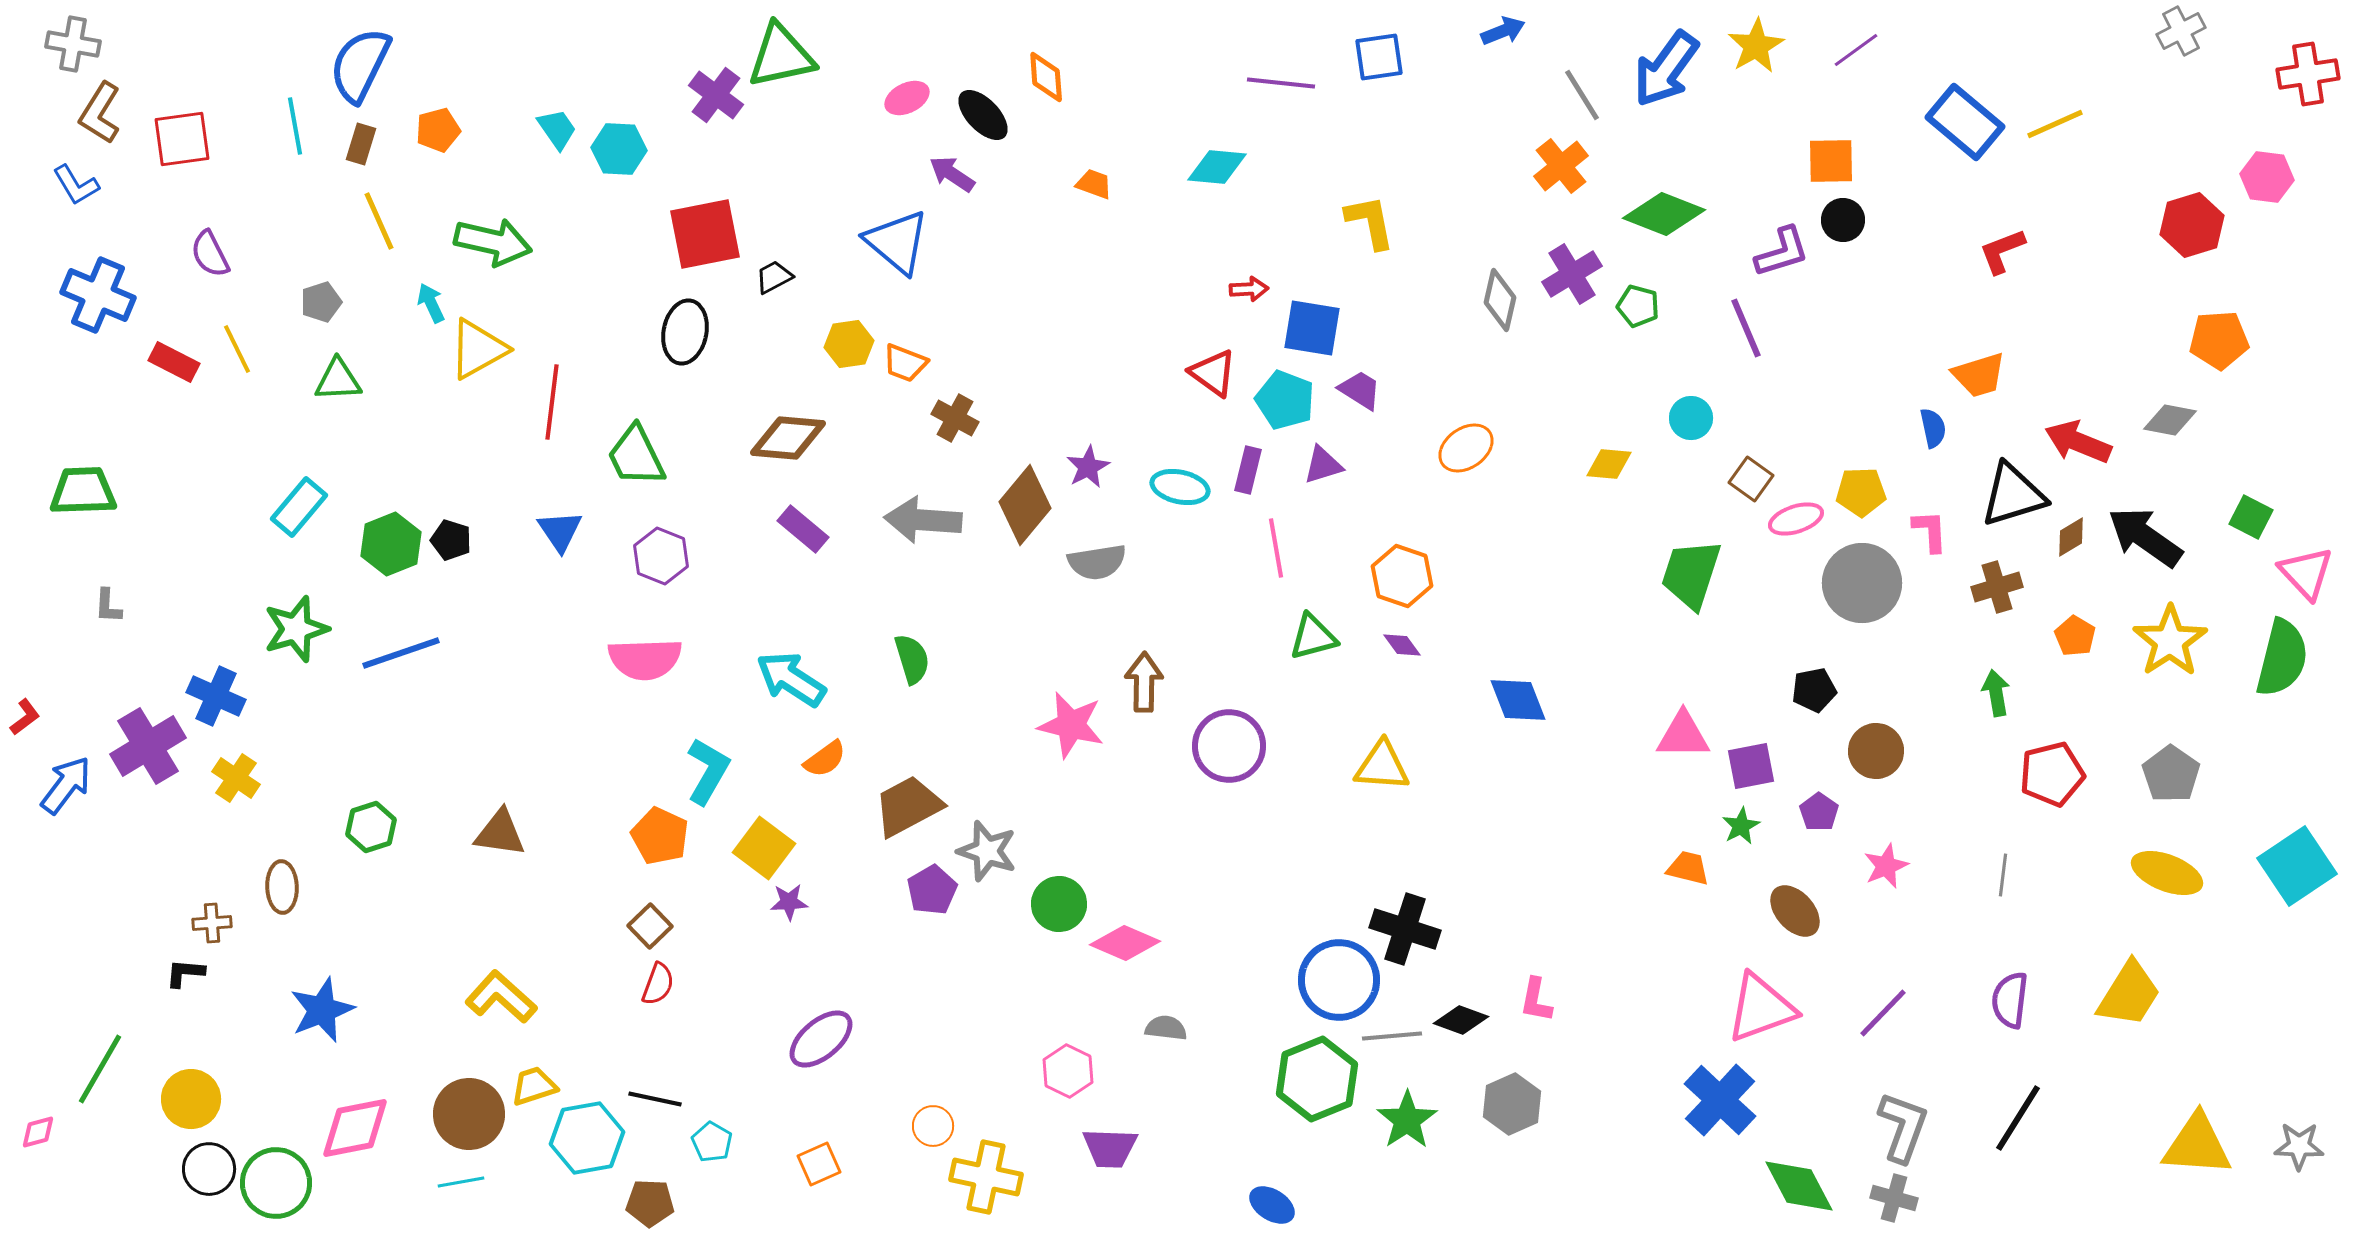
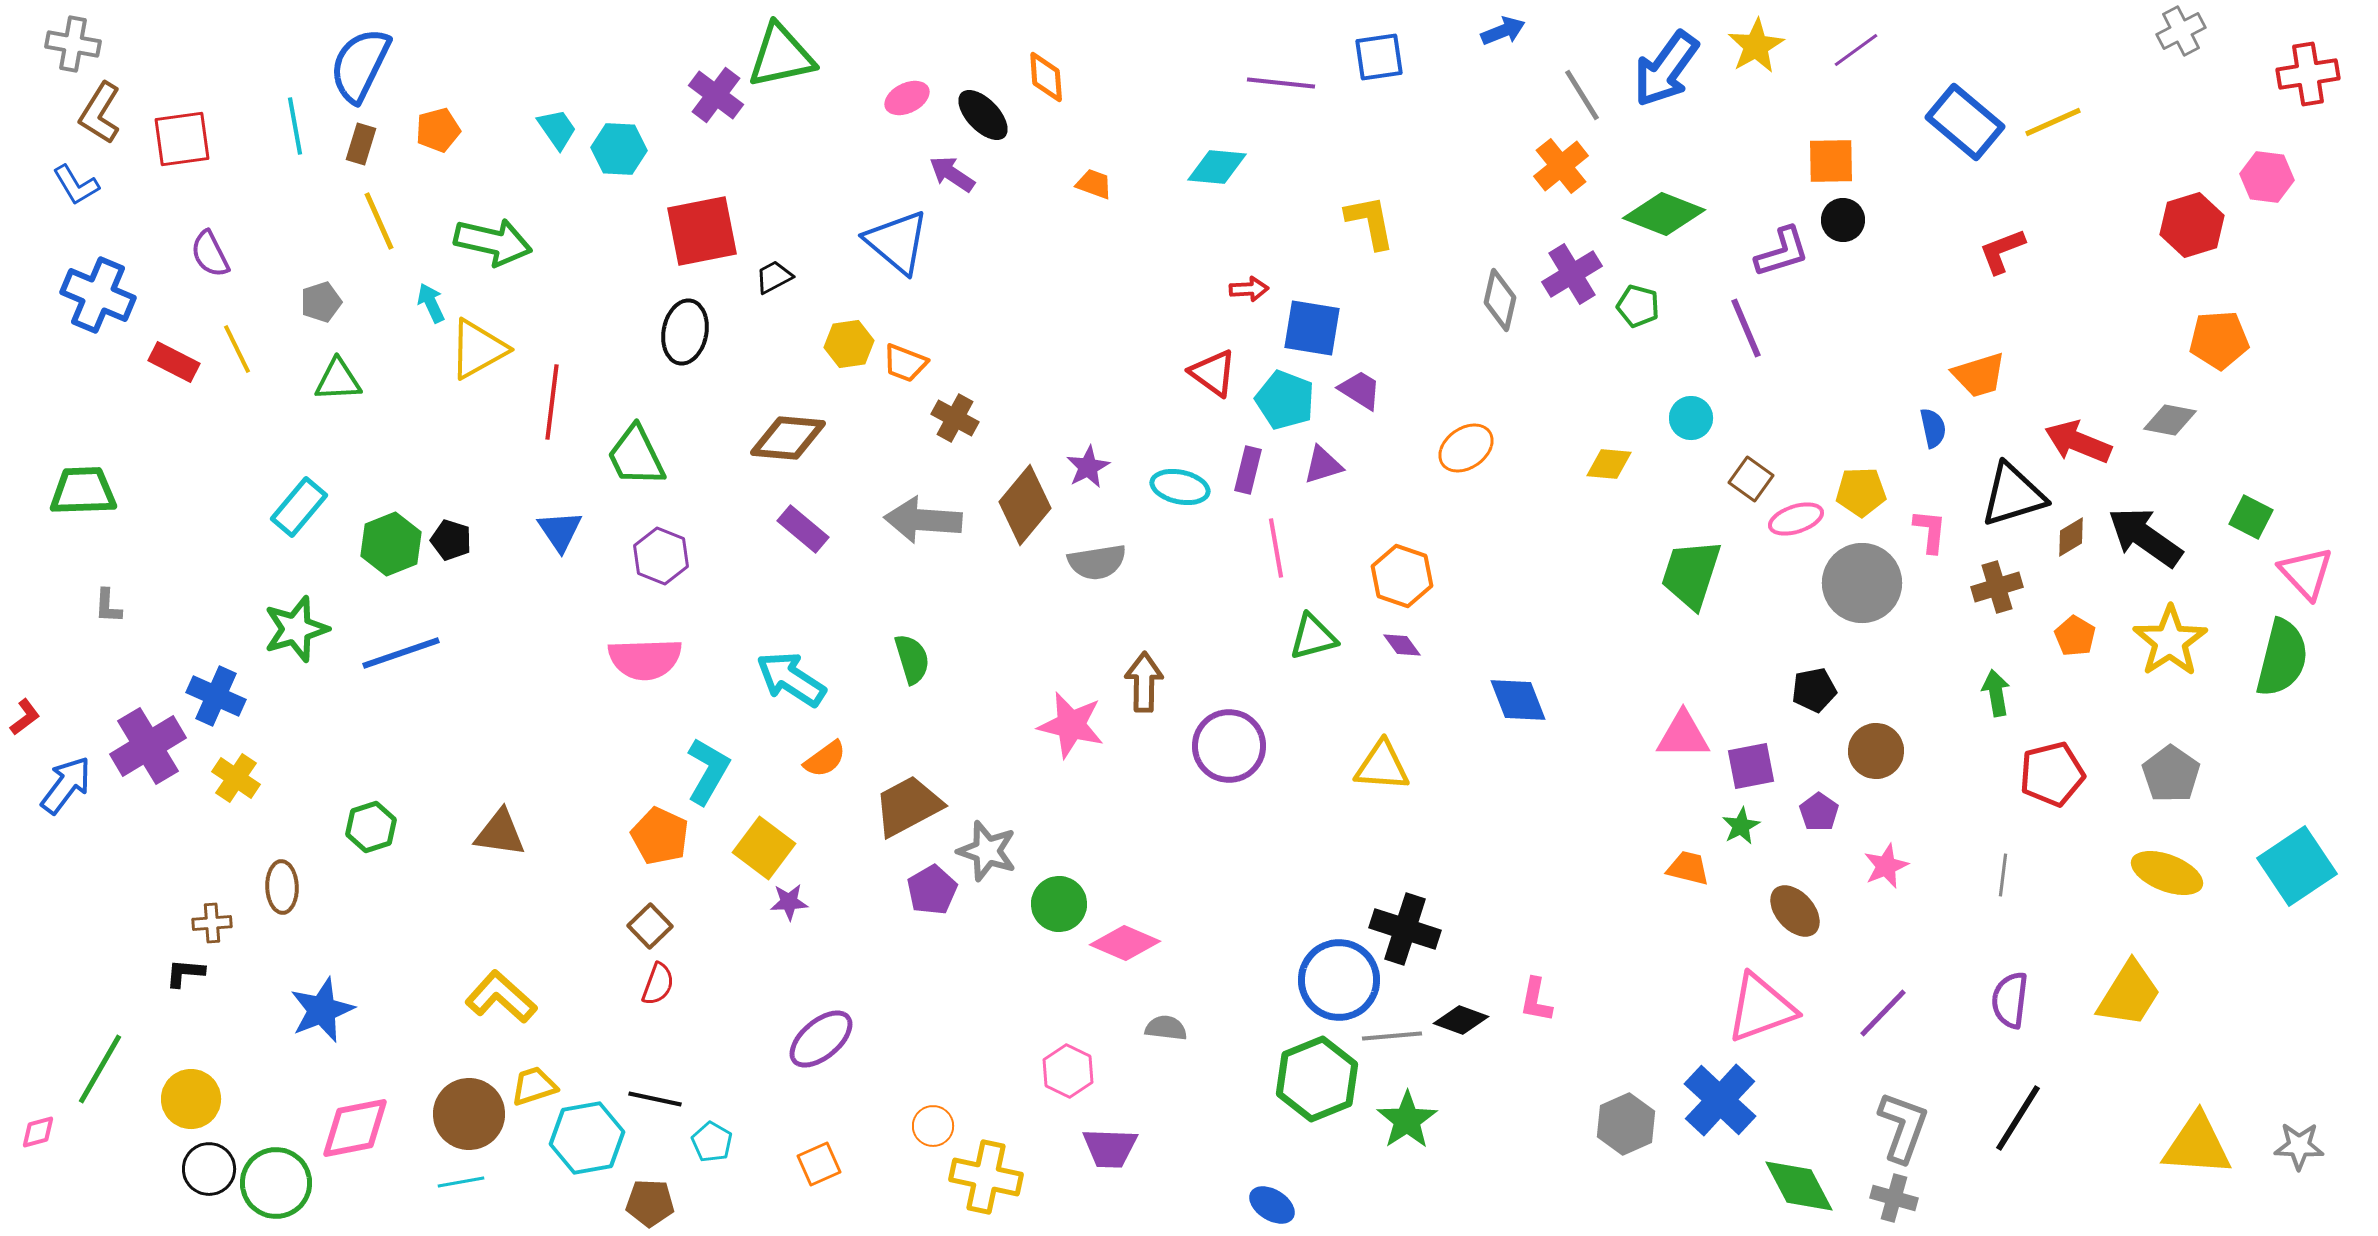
yellow line at (2055, 124): moved 2 px left, 2 px up
red square at (705, 234): moved 3 px left, 3 px up
pink L-shape at (1930, 531): rotated 9 degrees clockwise
gray hexagon at (1512, 1104): moved 114 px right, 20 px down
